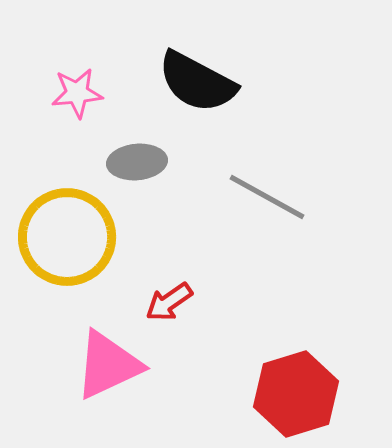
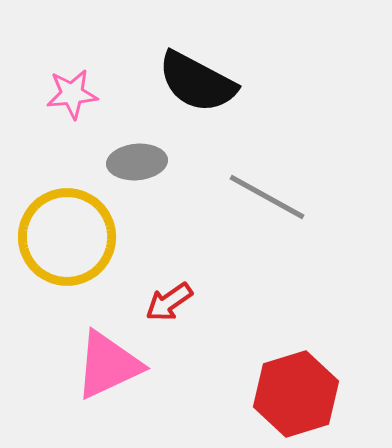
pink star: moved 5 px left, 1 px down
